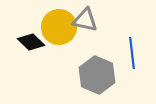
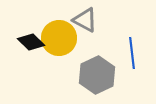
gray triangle: rotated 16 degrees clockwise
yellow circle: moved 11 px down
gray hexagon: rotated 12 degrees clockwise
